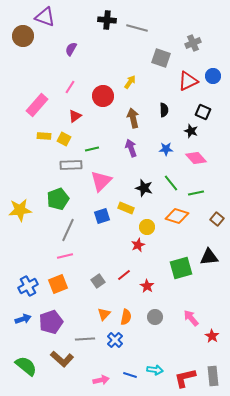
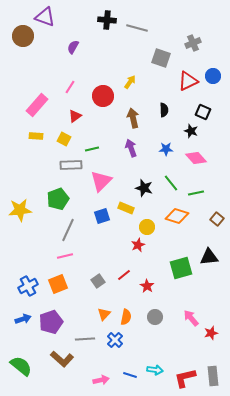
purple semicircle at (71, 49): moved 2 px right, 2 px up
yellow rectangle at (44, 136): moved 8 px left
red star at (212, 336): moved 1 px left, 3 px up; rotated 24 degrees clockwise
green semicircle at (26, 366): moved 5 px left
